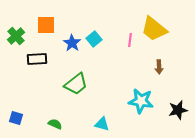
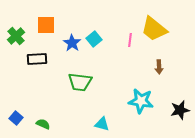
green trapezoid: moved 4 px right, 2 px up; rotated 45 degrees clockwise
black star: moved 2 px right
blue square: rotated 24 degrees clockwise
green semicircle: moved 12 px left
